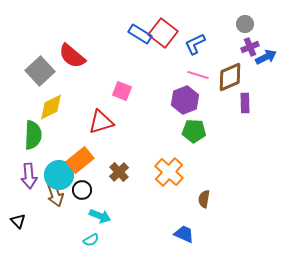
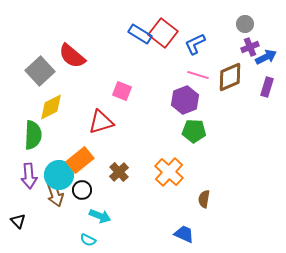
purple rectangle: moved 22 px right, 16 px up; rotated 18 degrees clockwise
cyan semicircle: moved 3 px left; rotated 56 degrees clockwise
